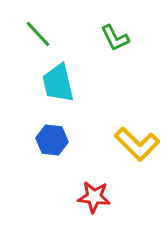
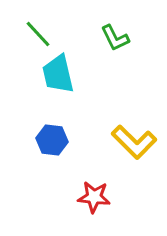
cyan trapezoid: moved 9 px up
yellow L-shape: moved 3 px left, 2 px up
